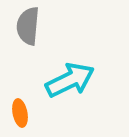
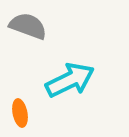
gray semicircle: rotated 105 degrees clockwise
